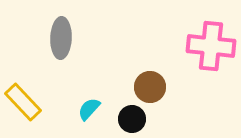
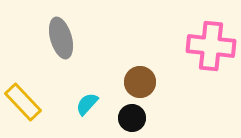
gray ellipse: rotated 18 degrees counterclockwise
brown circle: moved 10 px left, 5 px up
cyan semicircle: moved 2 px left, 5 px up
black circle: moved 1 px up
